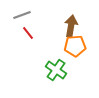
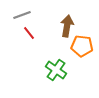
brown arrow: moved 4 px left
red line: moved 1 px right
orange pentagon: moved 7 px right; rotated 10 degrees clockwise
